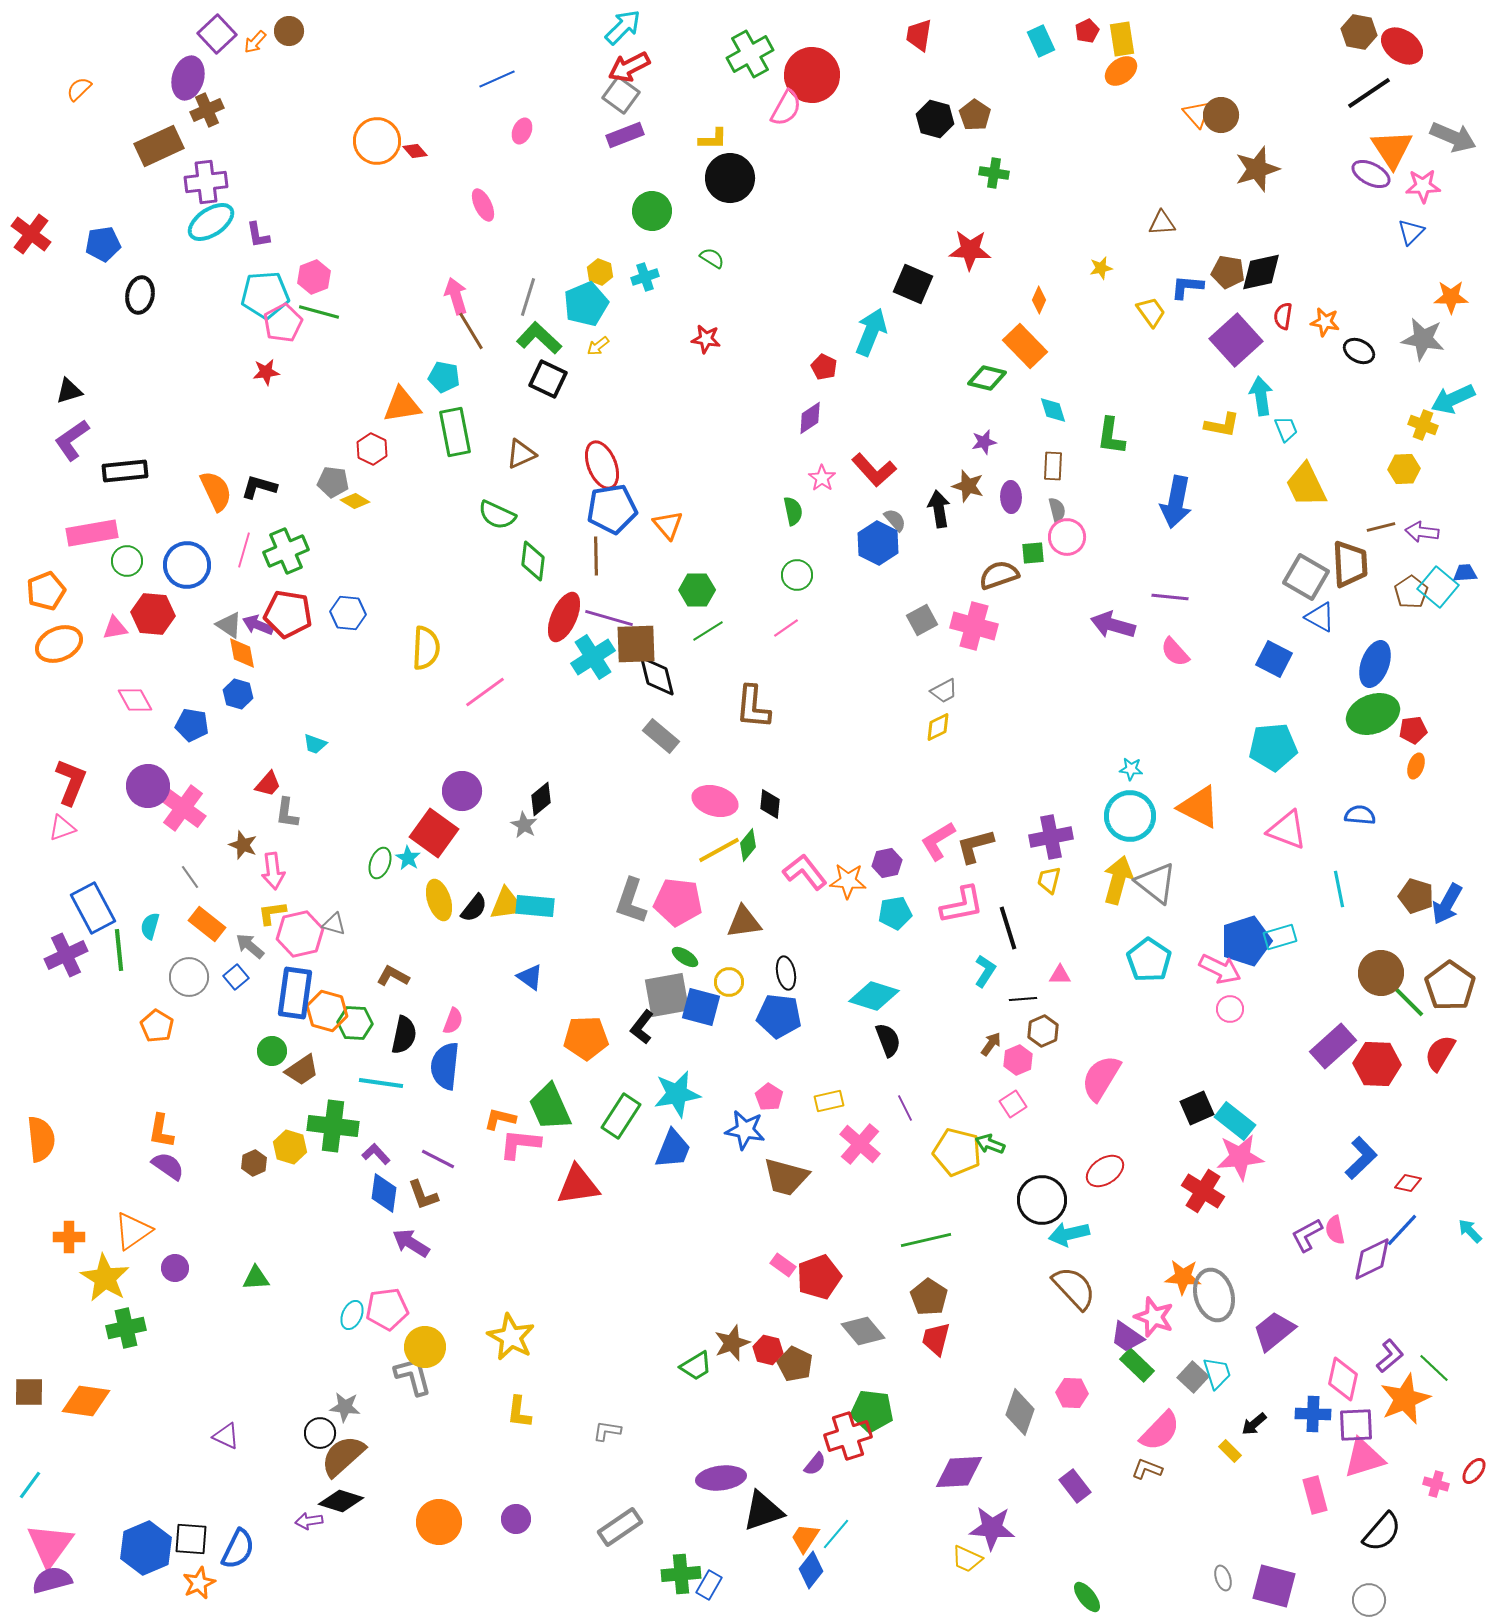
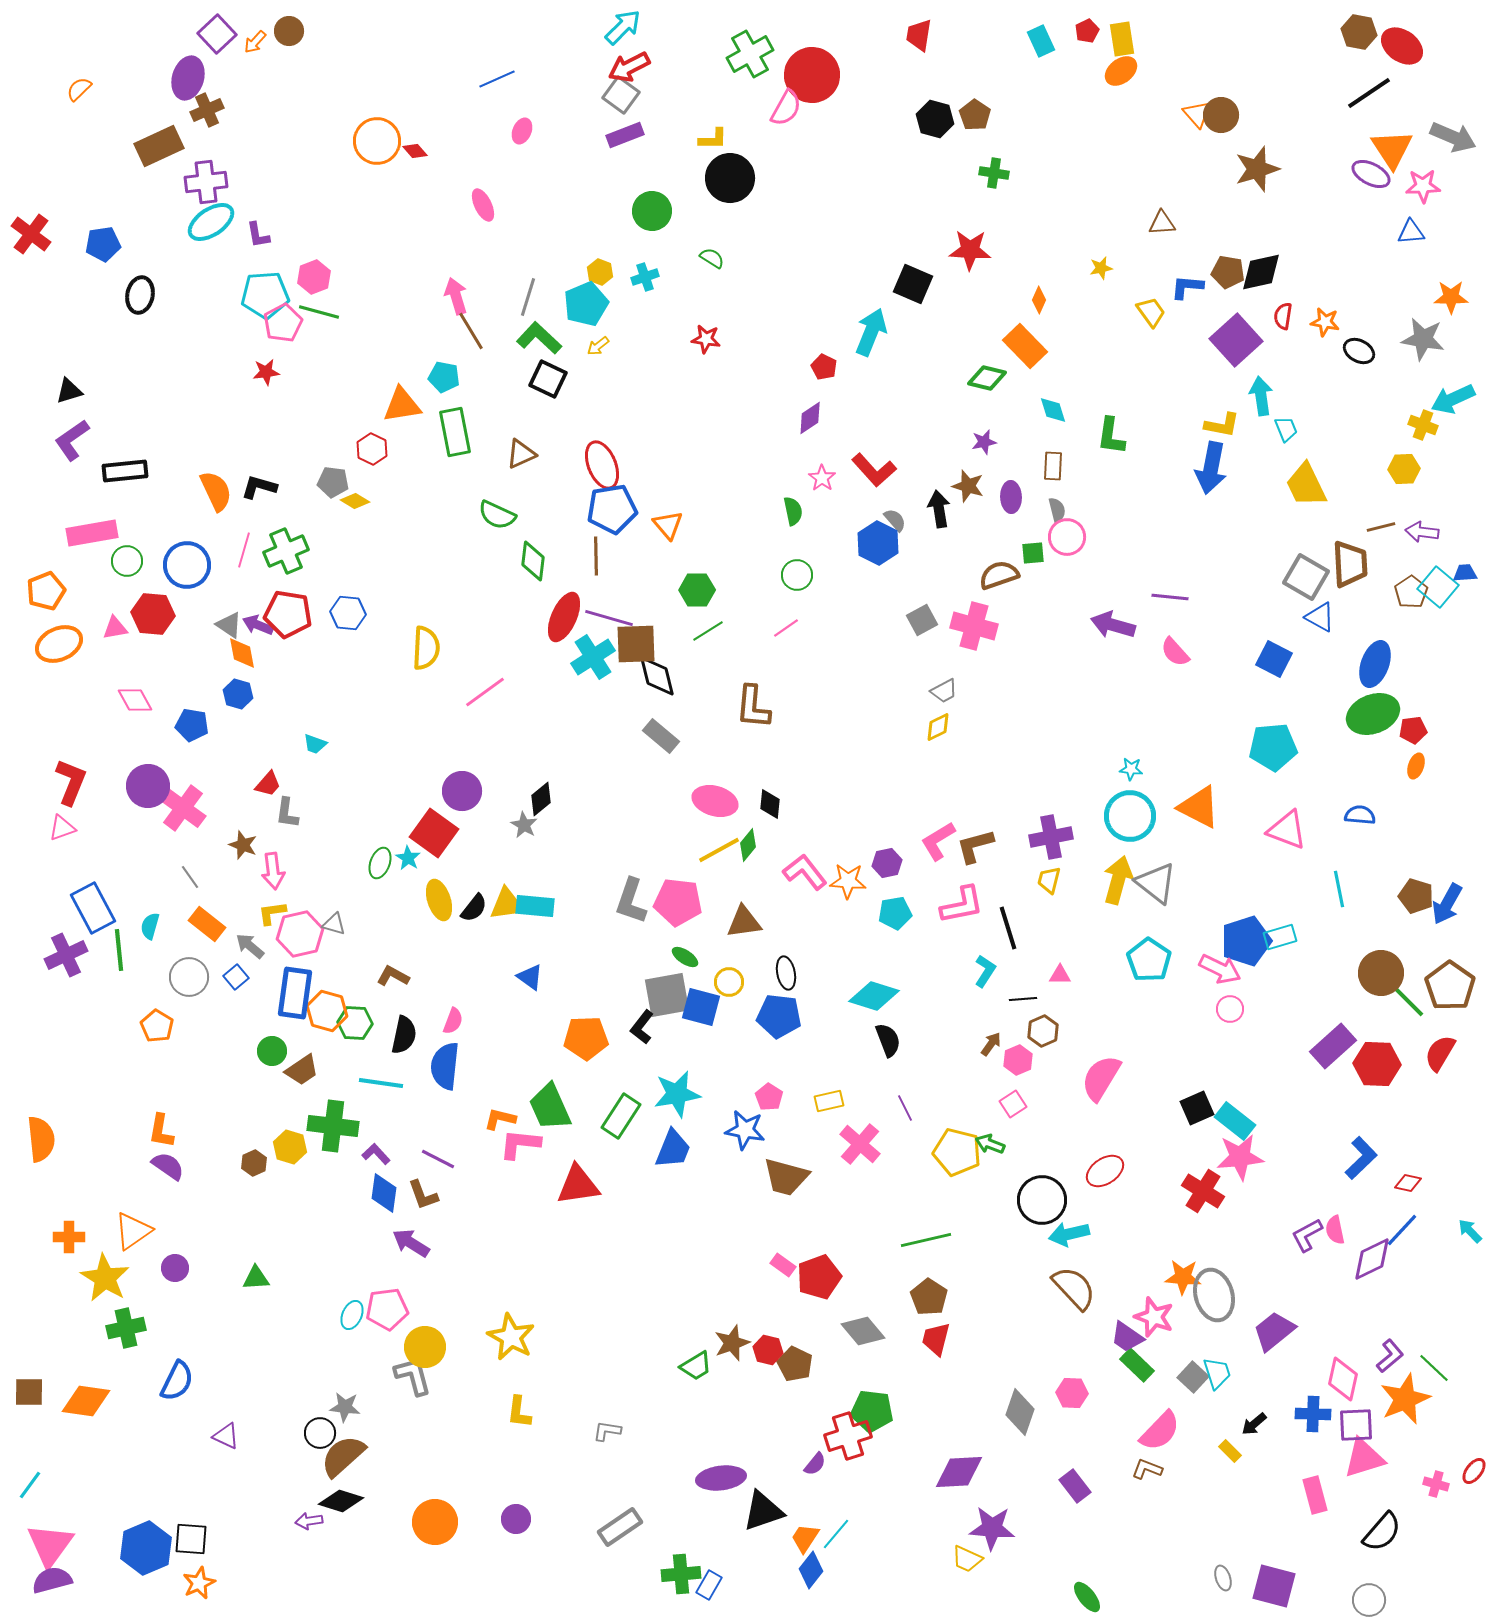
blue triangle at (1411, 232): rotated 40 degrees clockwise
blue arrow at (1176, 502): moved 35 px right, 34 px up
orange circle at (439, 1522): moved 4 px left
blue semicircle at (238, 1549): moved 61 px left, 168 px up
